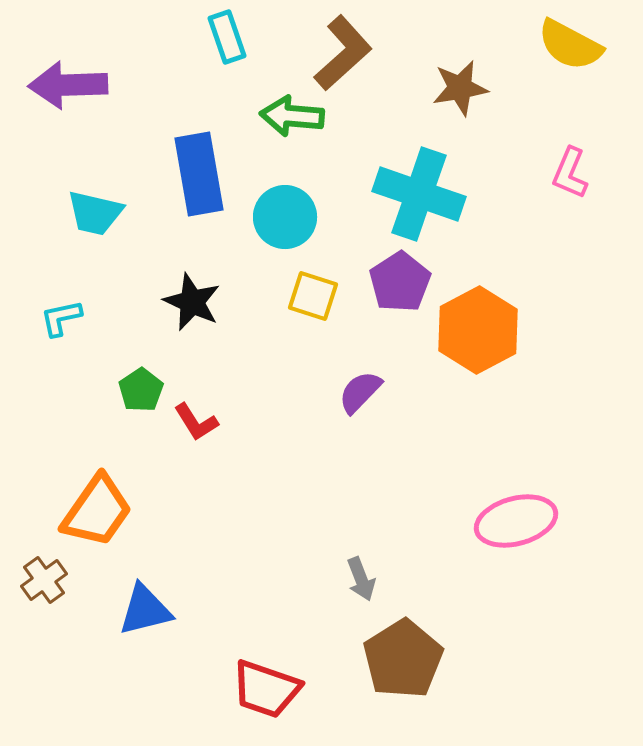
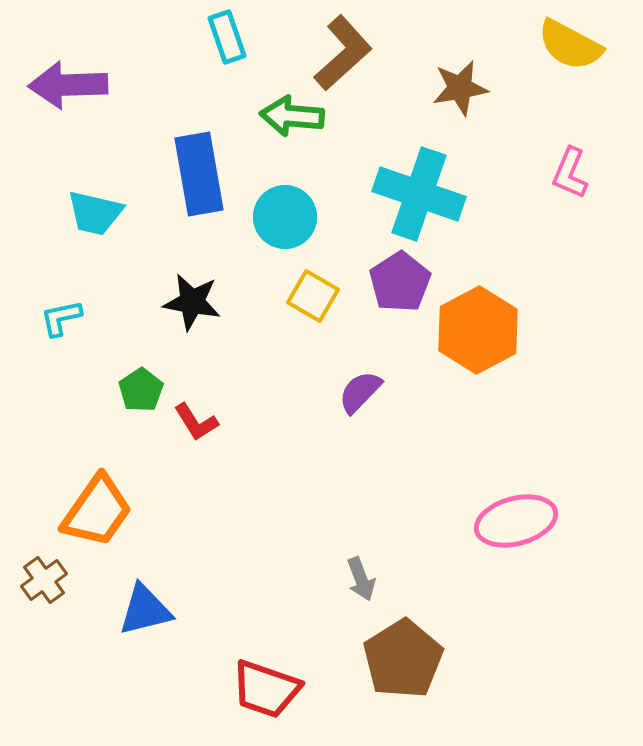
yellow square: rotated 12 degrees clockwise
black star: rotated 14 degrees counterclockwise
